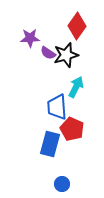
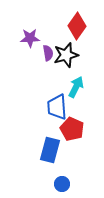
purple semicircle: rotated 133 degrees counterclockwise
blue rectangle: moved 6 px down
